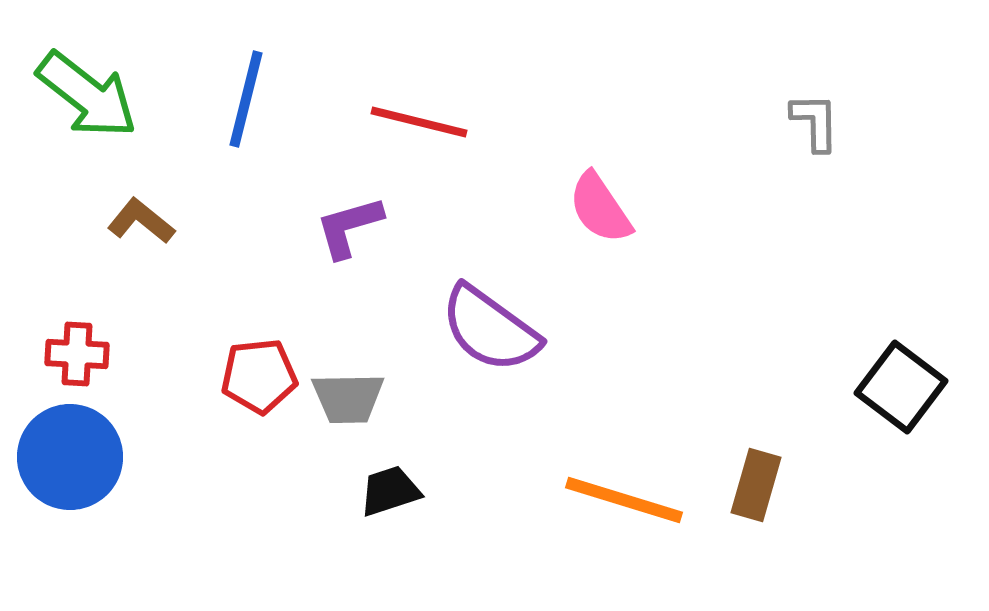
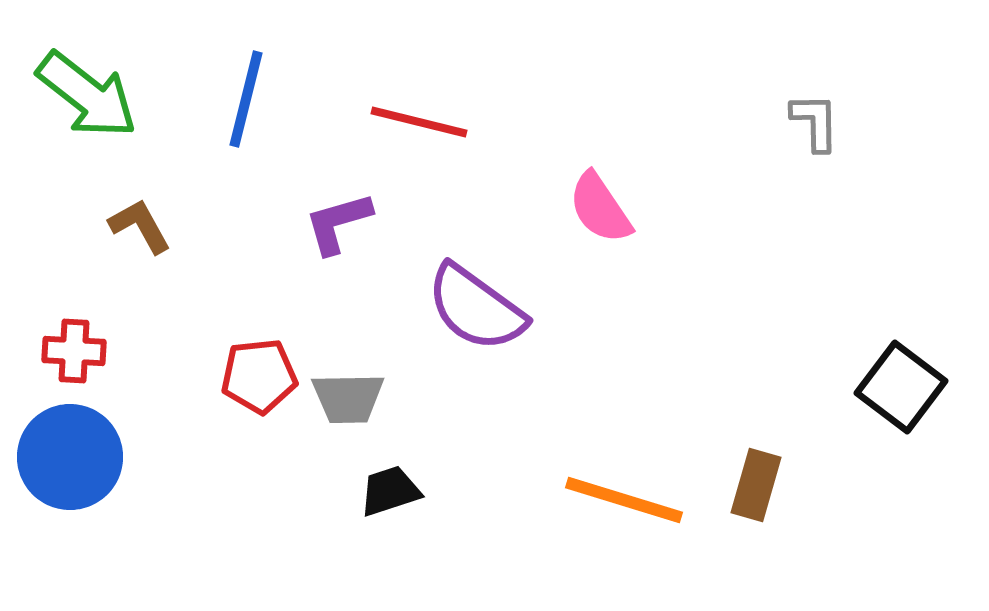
brown L-shape: moved 1 px left, 5 px down; rotated 22 degrees clockwise
purple L-shape: moved 11 px left, 4 px up
purple semicircle: moved 14 px left, 21 px up
red cross: moved 3 px left, 3 px up
